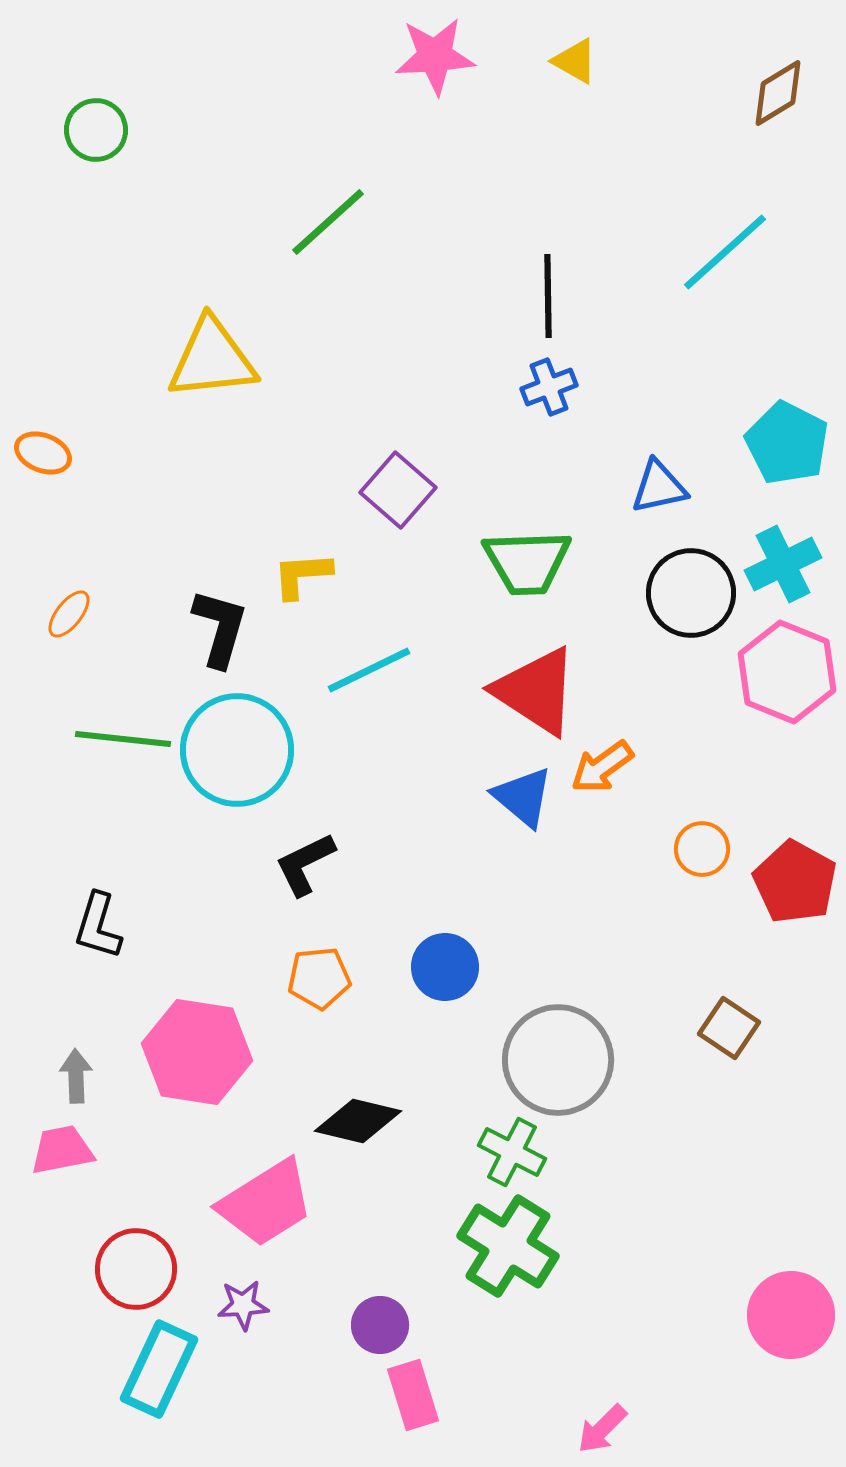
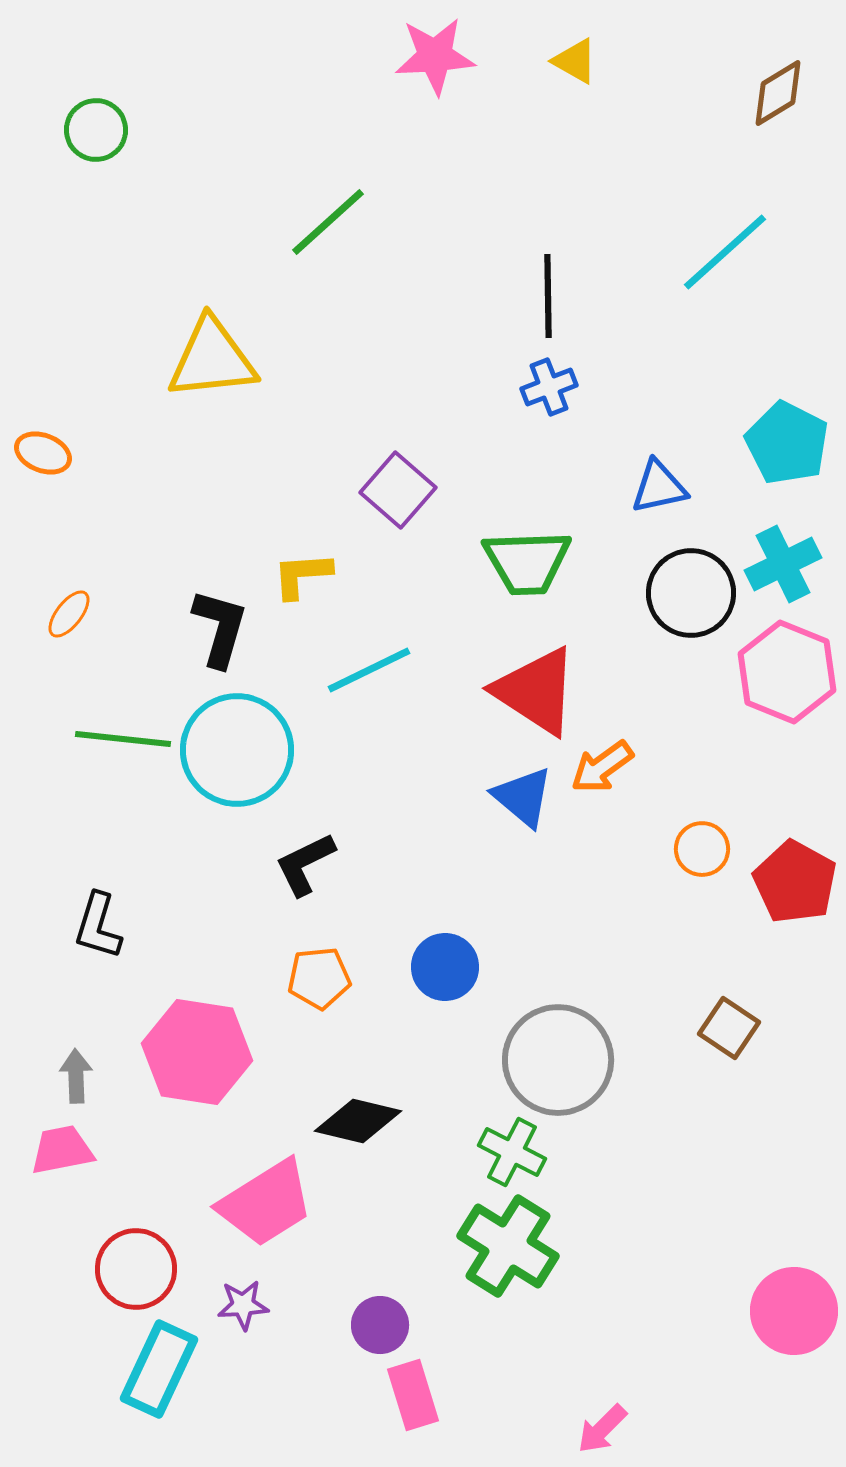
pink circle at (791, 1315): moved 3 px right, 4 px up
